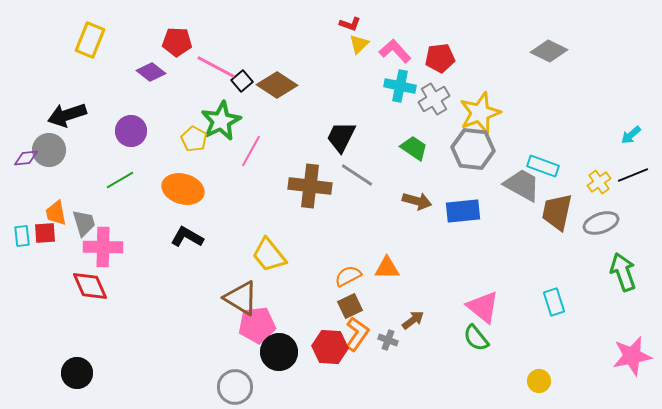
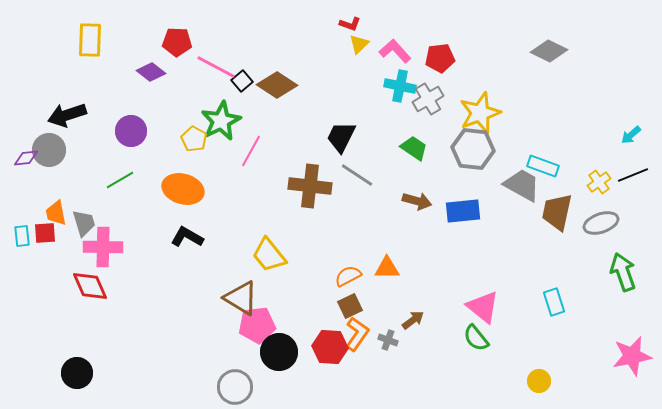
yellow rectangle at (90, 40): rotated 20 degrees counterclockwise
gray cross at (434, 99): moved 6 px left
